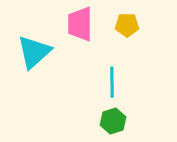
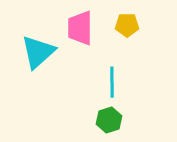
pink trapezoid: moved 4 px down
cyan triangle: moved 4 px right
green hexagon: moved 4 px left, 1 px up
